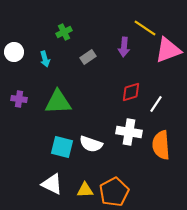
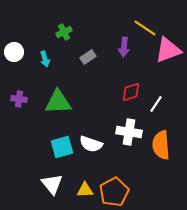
cyan square: rotated 30 degrees counterclockwise
white triangle: rotated 25 degrees clockwise
